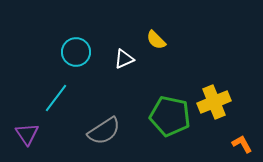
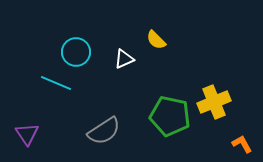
cyan line: moved 15 px up; rotated 76 degrees clockwise
